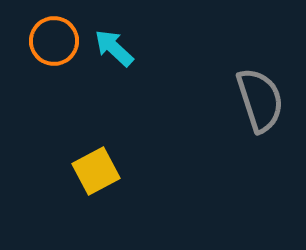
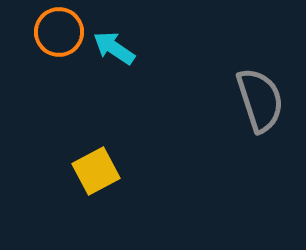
orange circle: moved 5 px right, 9 px up
cyan arrow: rotated 9 degrees counterclockwise
